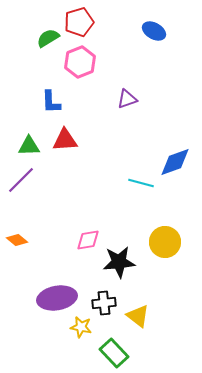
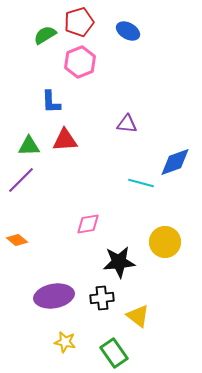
blue ellipse: moved 26 px left
green semicircle: moved 3 px left, 3 px up
purple triangle: moved 25 px down; rotated 25 degrees clockwise
pink diamond: moved 16 px up
purple ellipse: moved 3 px left, 2 px up
black cross: moved 2 px left, 5 px up
yellow star: moved 16 px left, 15 px down
green rectangle: rotated 8 degrees clockwise
